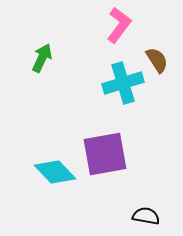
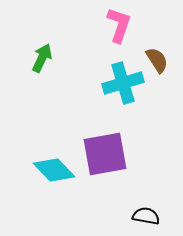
pink L-shape: rotated 18 degrees counterclockwise
cyan diamond: moved 1 px left, 2 px up
